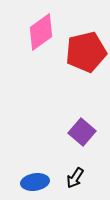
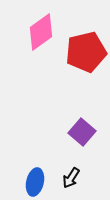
black arrow: moved 4 px left
blue ellipse: rotated 68 degrees counterclockwise
